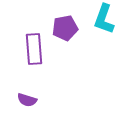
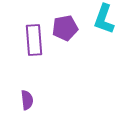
purple rectangle: moved 9 px up
purple semicircle: rotated 114 degrees counterclockwise
